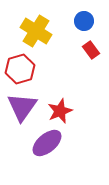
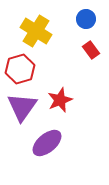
blue circle: moved 2 px right, 2 px up
red star: moved 11 px up
